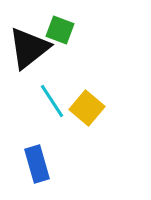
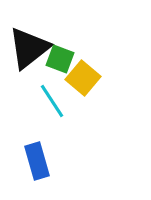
green square: moved 29 px down
yellow square: moved 4 px left, 30 px up
blue rectangle: moved 3 px up
